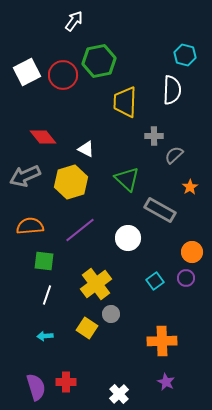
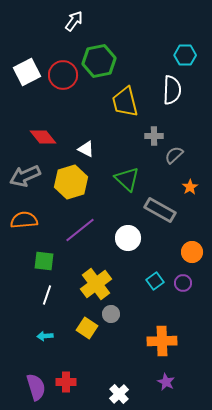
cyan hexagon: rotated 15 degrees counterclockwise
yellow trapezoid: rotated 16 degrees counterclockwise
orange semicircle: moved 6 px left, 6 px up
purple circle: moved 3 px left, 5 px down
